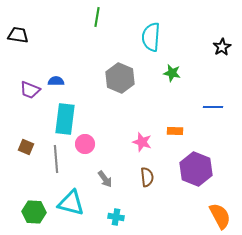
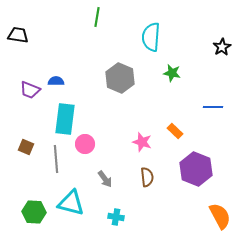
orange rectangle: rotated 42 degrees clockwise
